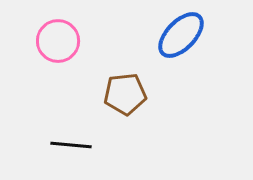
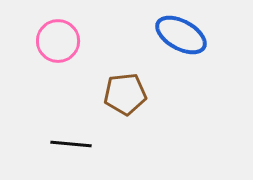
blue ellipse: rotated 75 degrees clockwise
black line: moved 1 px up
